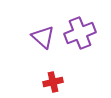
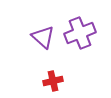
red cross: moved 1 px up
